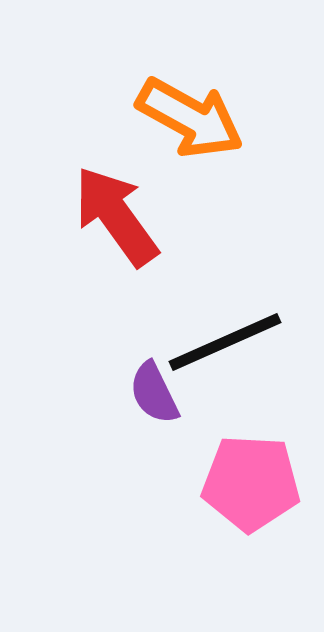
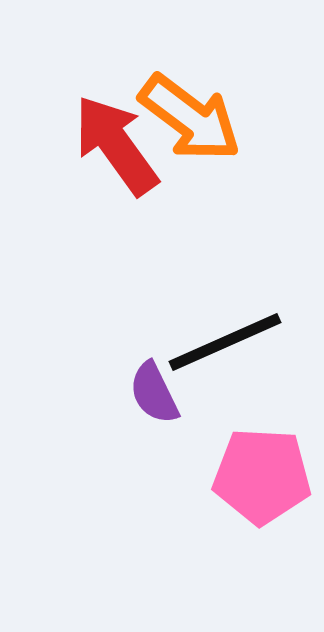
orange arrow: rotated 8 degrees clockwise
red arrow: moved 71 px up
pink pentagon: moved 11 px right, 7 px up
